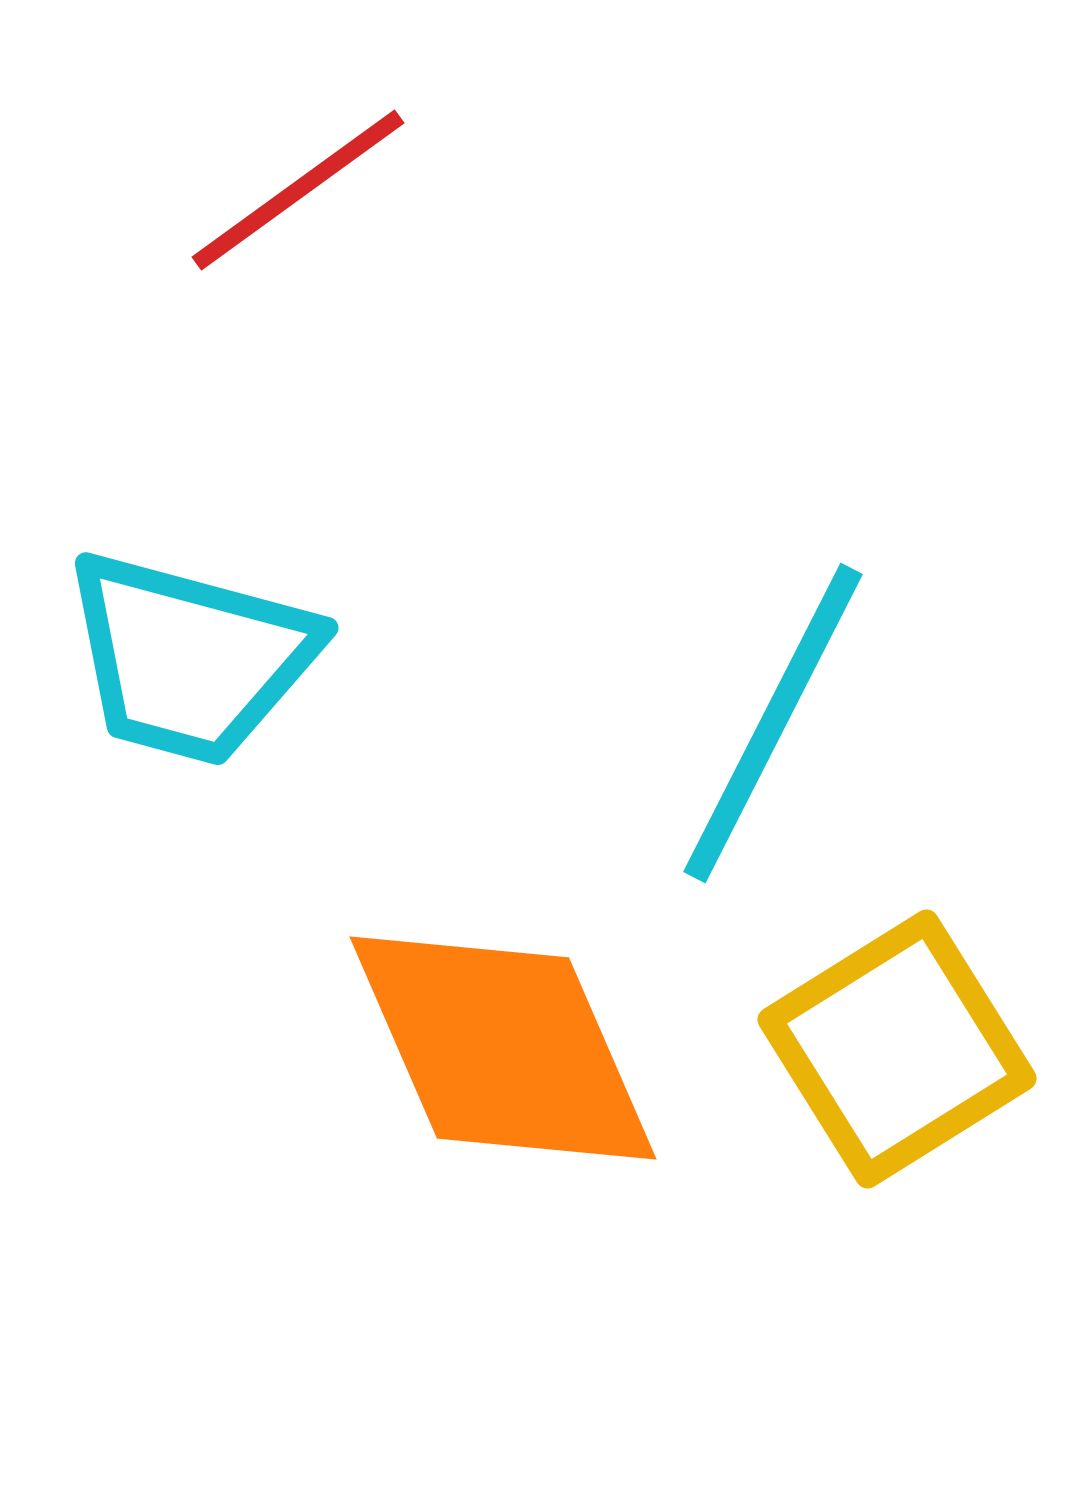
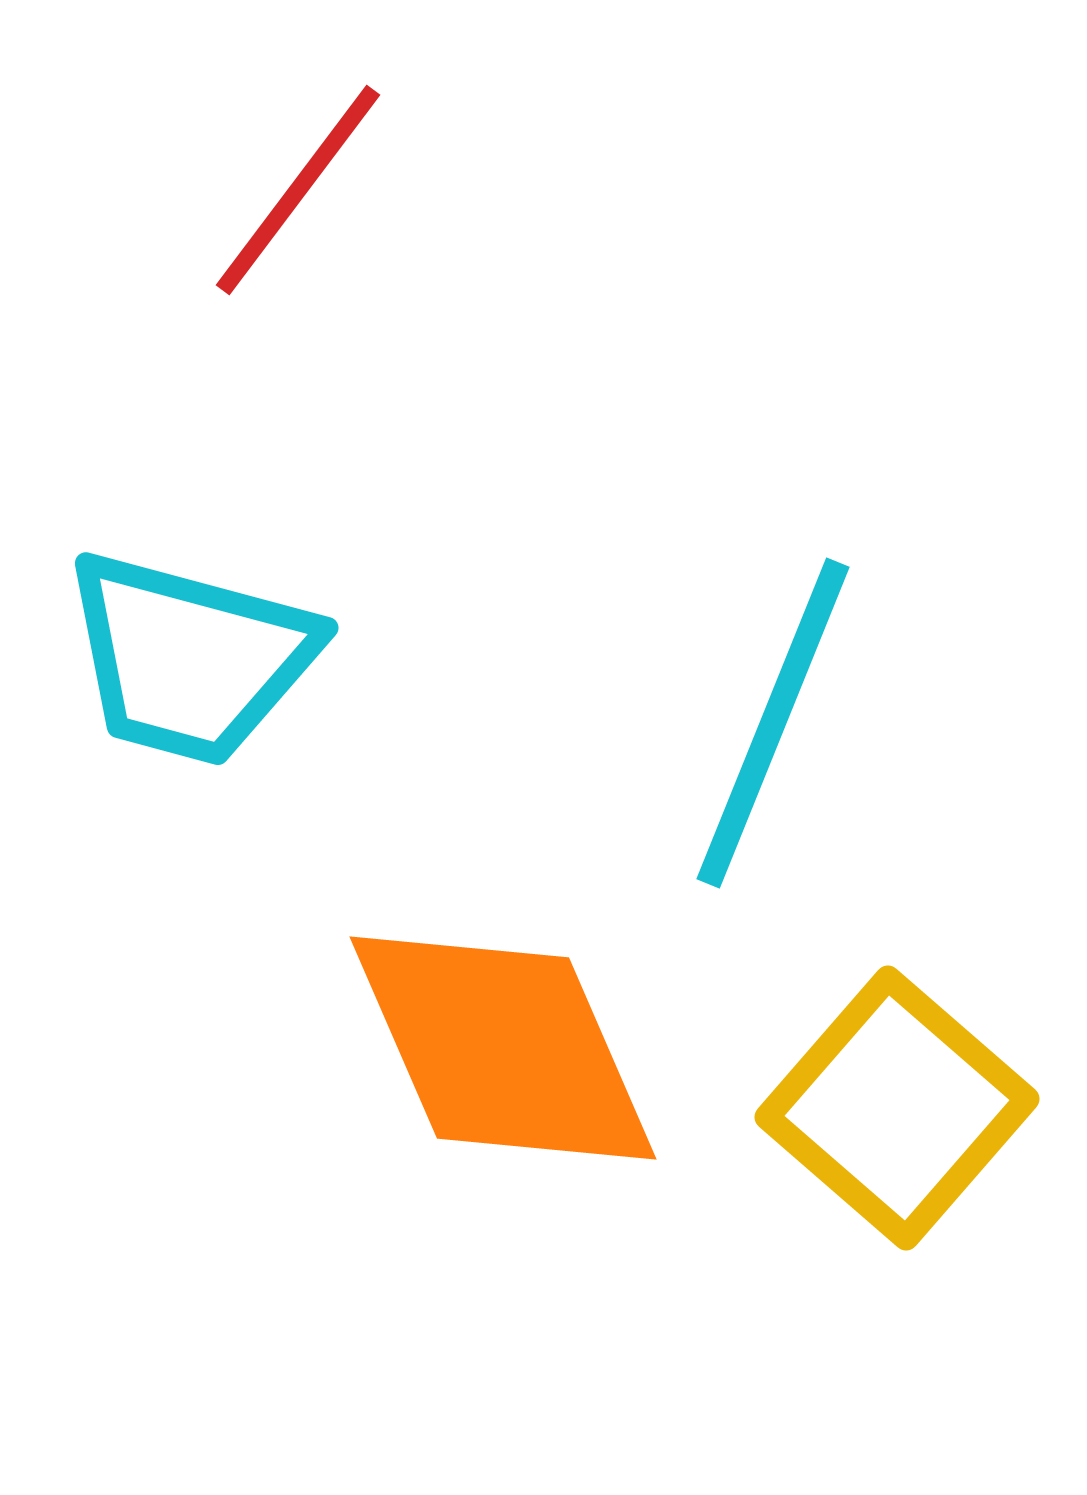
red line: rotated 17 degrees counterclockwise
cyan line: rotated 5 degrees counterclockwise
yellow square: moved 59 px down; rotated 17 degrees counterclockwise
